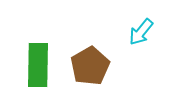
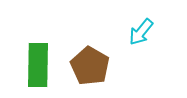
brown pentagon: rotated 12 degrees counterclockwise
